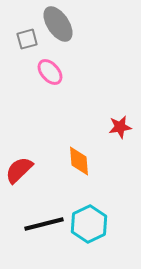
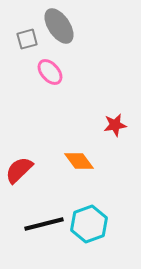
gray ellipse: moved 1 px right, 2 px down
red star: moved 5 px left, 2 px up
orange diamond: rotated 32 degrees counterclockwise
cyan hexagon: rotated 6 degrees clockwise
